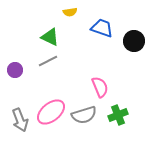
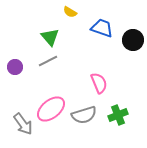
yellow semicircle: rotated 40 degrees clockwise
green triangle: rotated 24 degrees clockwise
black circle: moved 1 px left, 1 px up
purple circle: moved 3 px up
pink semicircle: moved 1 px left, 4 px up
pink ellipse: moved 3 px up
gray arrow: moved 3 px right, 4 px down; rotated 15 degrees counterclockwise
